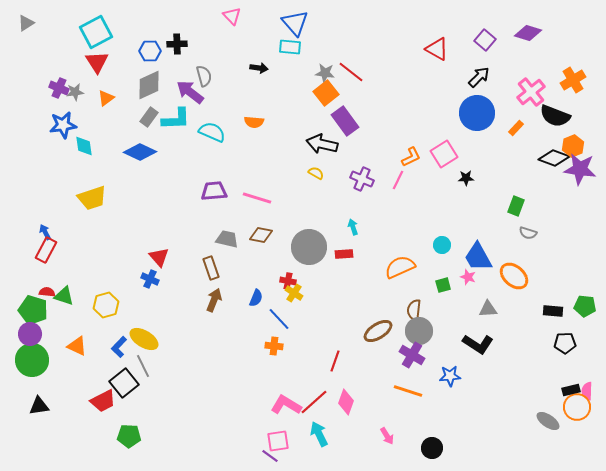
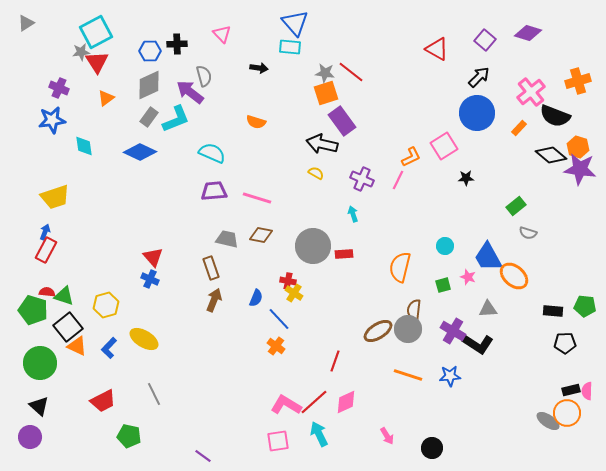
pink triangle at (232, 16): moved 10 px left, 18 px down
orange cross at (573, 80): moved 5 px right, 1 px down; rotated 15 degrees clockwise
gray star at (75, 92): moved 6 px right, 40 px up
orange square at (326, 93): rotated 20 degrees clockwise
cyan L-shape at (176, 119): rotated 20 degrees counterclockwise
purple rectangle at (345, 121): moved 3 px left
orange semicircle at (254, 122): moved 2 px right; rotated 12 degrees clockwise
blue star at (63, 125): moved 11 px left, 5 px up
orange rectangle at (516, 128): moved 3 px right
cyan semicircle at (212, 132): moved 21 px down
orange hexagon at (573, 146): moved 5 px right, 1 px down; rotated 20 degrees counterclockwise
pink square at (444, 154): moved 8 px up
black diamond at (554, 158): moved 3 px left, 3 px up; rotated 20 degrees clockwise
yellow trapezoid at (92, 198): moved 37 px left, 1 px up
green rectangle at (516, 206): rotated 30 degrees clockwise
cyan arrow at (353, 227): moved 13 px up
blue arrow at (45, 232): rotated 49 degrees clockwise
cyan circle at (442, 245): moved 3 px right, 1 px down
gray circle at (309, 247): moved 4 px right, 1 px up
red triangle at (159, 257): moved 6 px left
blue trapezoid at (478, 257): moved 10 px right
orange semicircle at (400, 267): rotated 52 degrees counterclockwise
gray circle at (419, 331): moved 11 px left, 2 px up
purple circle at (30, 334): moved 103 px down
orange cross at (274, 346): moved 2 px right; rotated 30 degrees clockwise
blue L-shape at (119, 347): moved 10 px left, 1 px down
purple cross at (412, 355): moved 41 px right, 24 px up
green circle at (32, 360): moved 8 px right, 3 px down
gray line at (143, 366): moved 11 px right, 28 px down
black square at (124, 383): moved 56 px left, 56 px up
orange line at (408, 391): moved 16 px up
pink diamond at (346, 402): rotated 45 degrees clockwise
black triangle at (39, 406): rotated 50 degrees clockwise
orange circle at (577, 407): moved 10 px left, 6 px down
green pentagon at (129, 436): rotated 10 degrees clockwise
purple line at (270, 456): moved 67 px left
